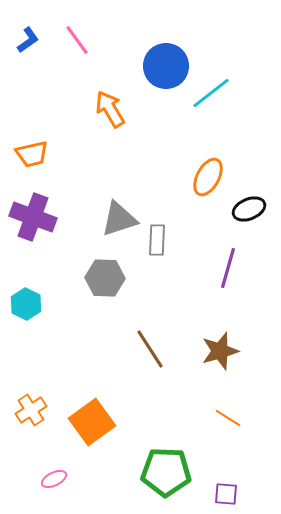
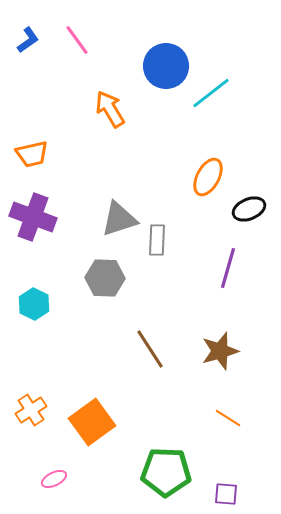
cyan hexagon: moved 8 px right
